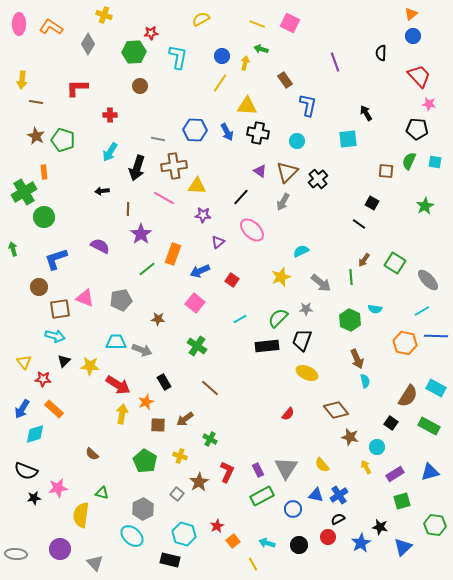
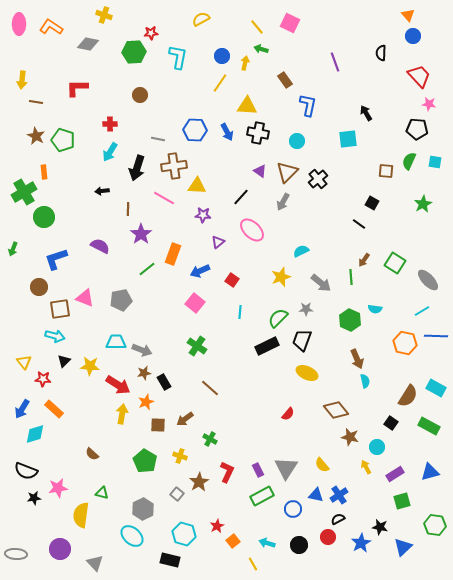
orange triangle at (411, 14): moved 3 px left, 1 px down; rotated 32 degrees counterclockwise
yellow line at (257, 24): moved 3 px down; rotated 28 degrees clockwise
gray diamond at (88, 44): rotated 70 degrees clockwise
brown circle at (140, 86): moved 9 px down
red cross at (110, 115): moved 9 px down
green star at (425, 206): moved 2 px left, 2 px up
green arrow at (13, 249): rotated 144 degrees counterclockwise
brown star at (158, 319): moved 14 px left, 54 px down; rotated 16 degrees counterclockwise
cyan line at (240, 319): moved 7 px up; rotated 56 degrees counterclockwise
black rectangle at (267, 346): rotated 20 degrees counterclockwise
